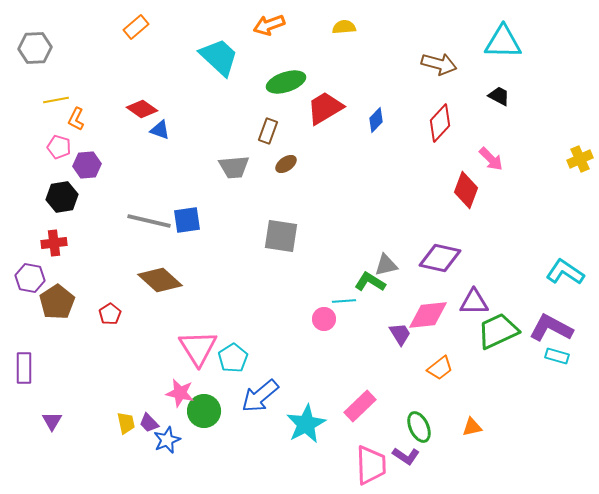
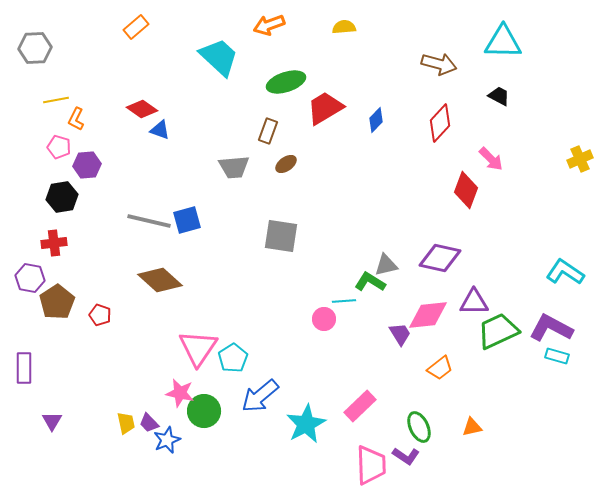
blue square at (187, 220): rotated 8 degrees counterclockwise
red pentagon at (110, 314): moved 10 px left, 1 px down; rotated 20 degrees counterclockwise
pink triangle at (198, 348): rotated 6 degrees clockwise
